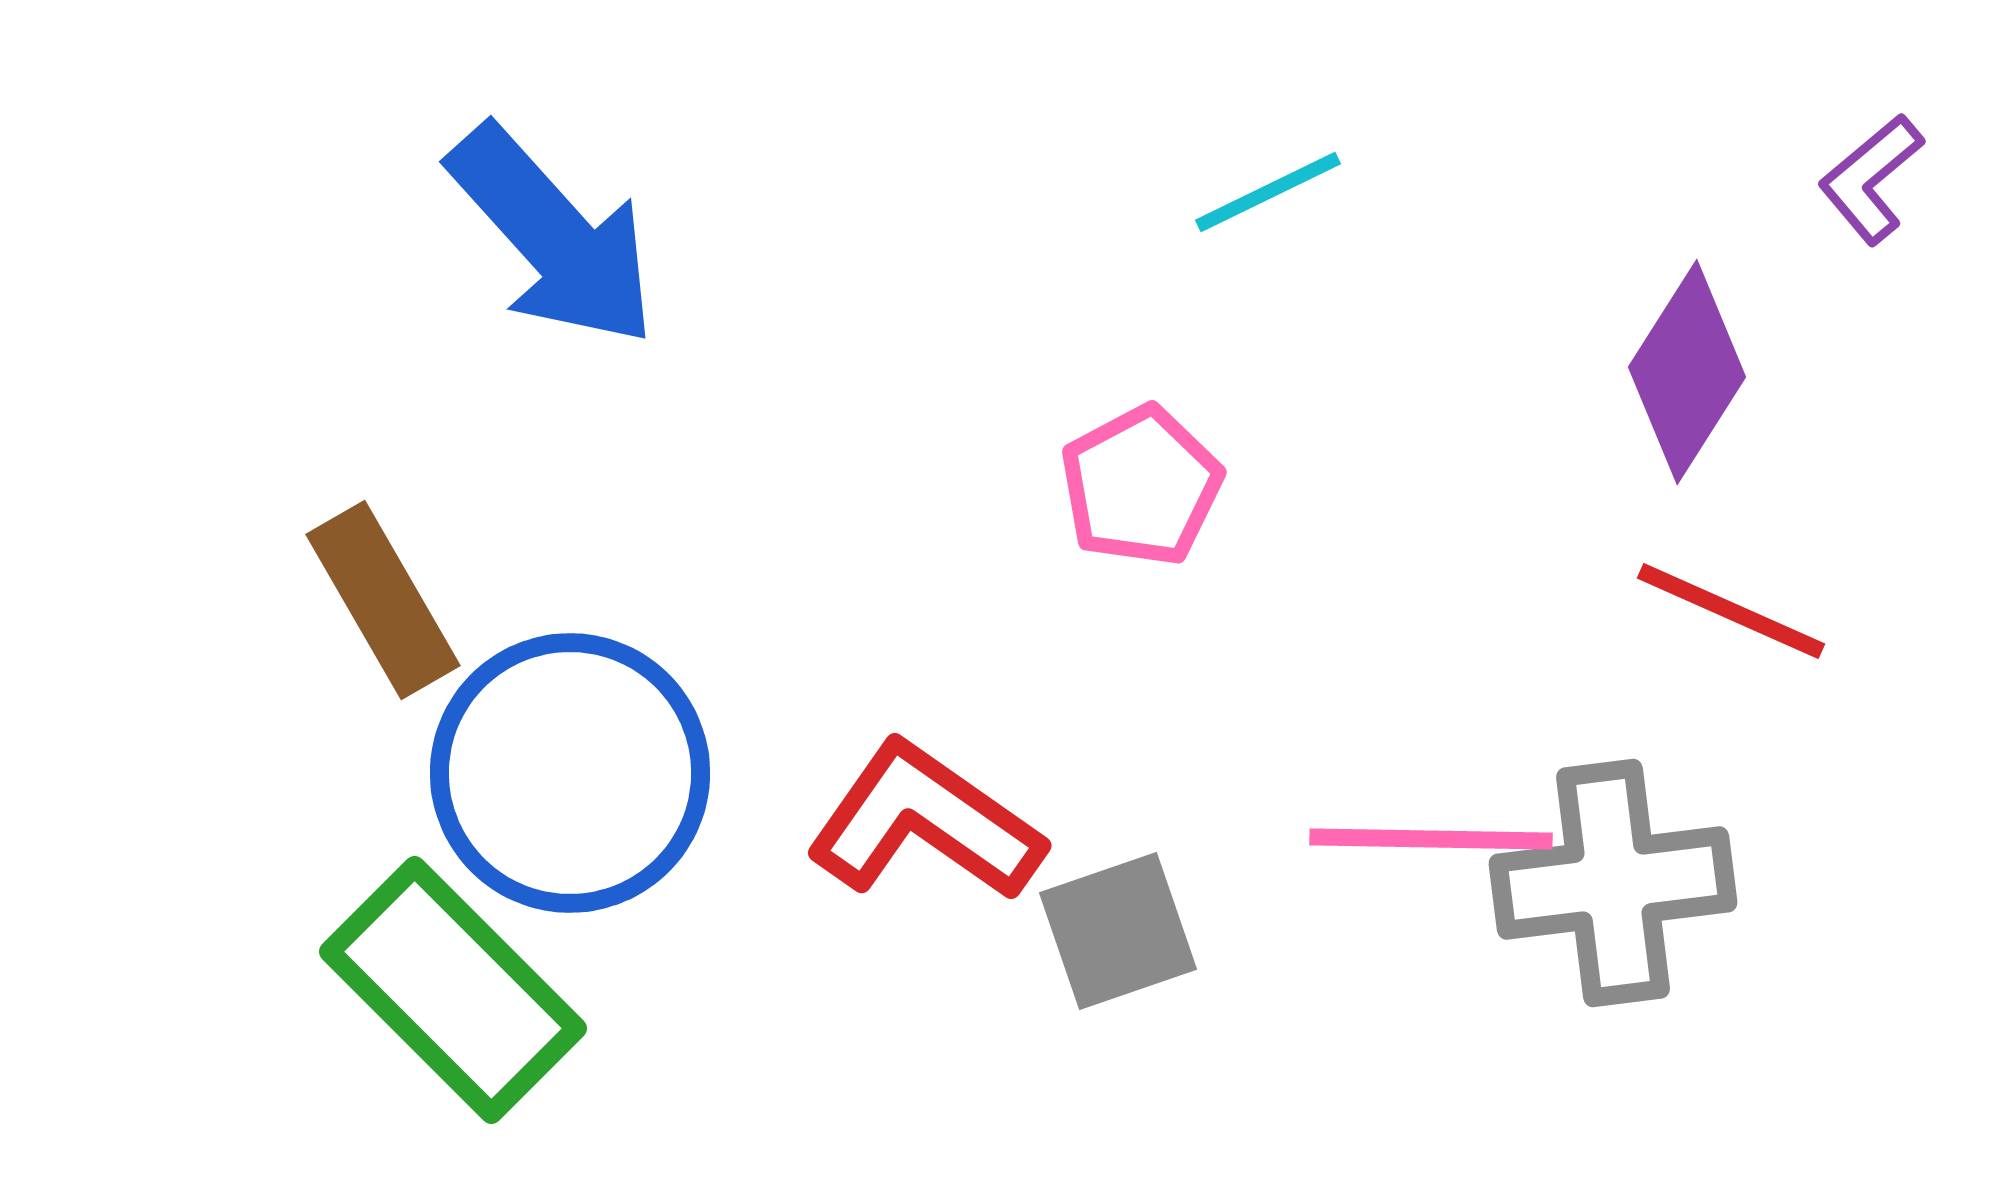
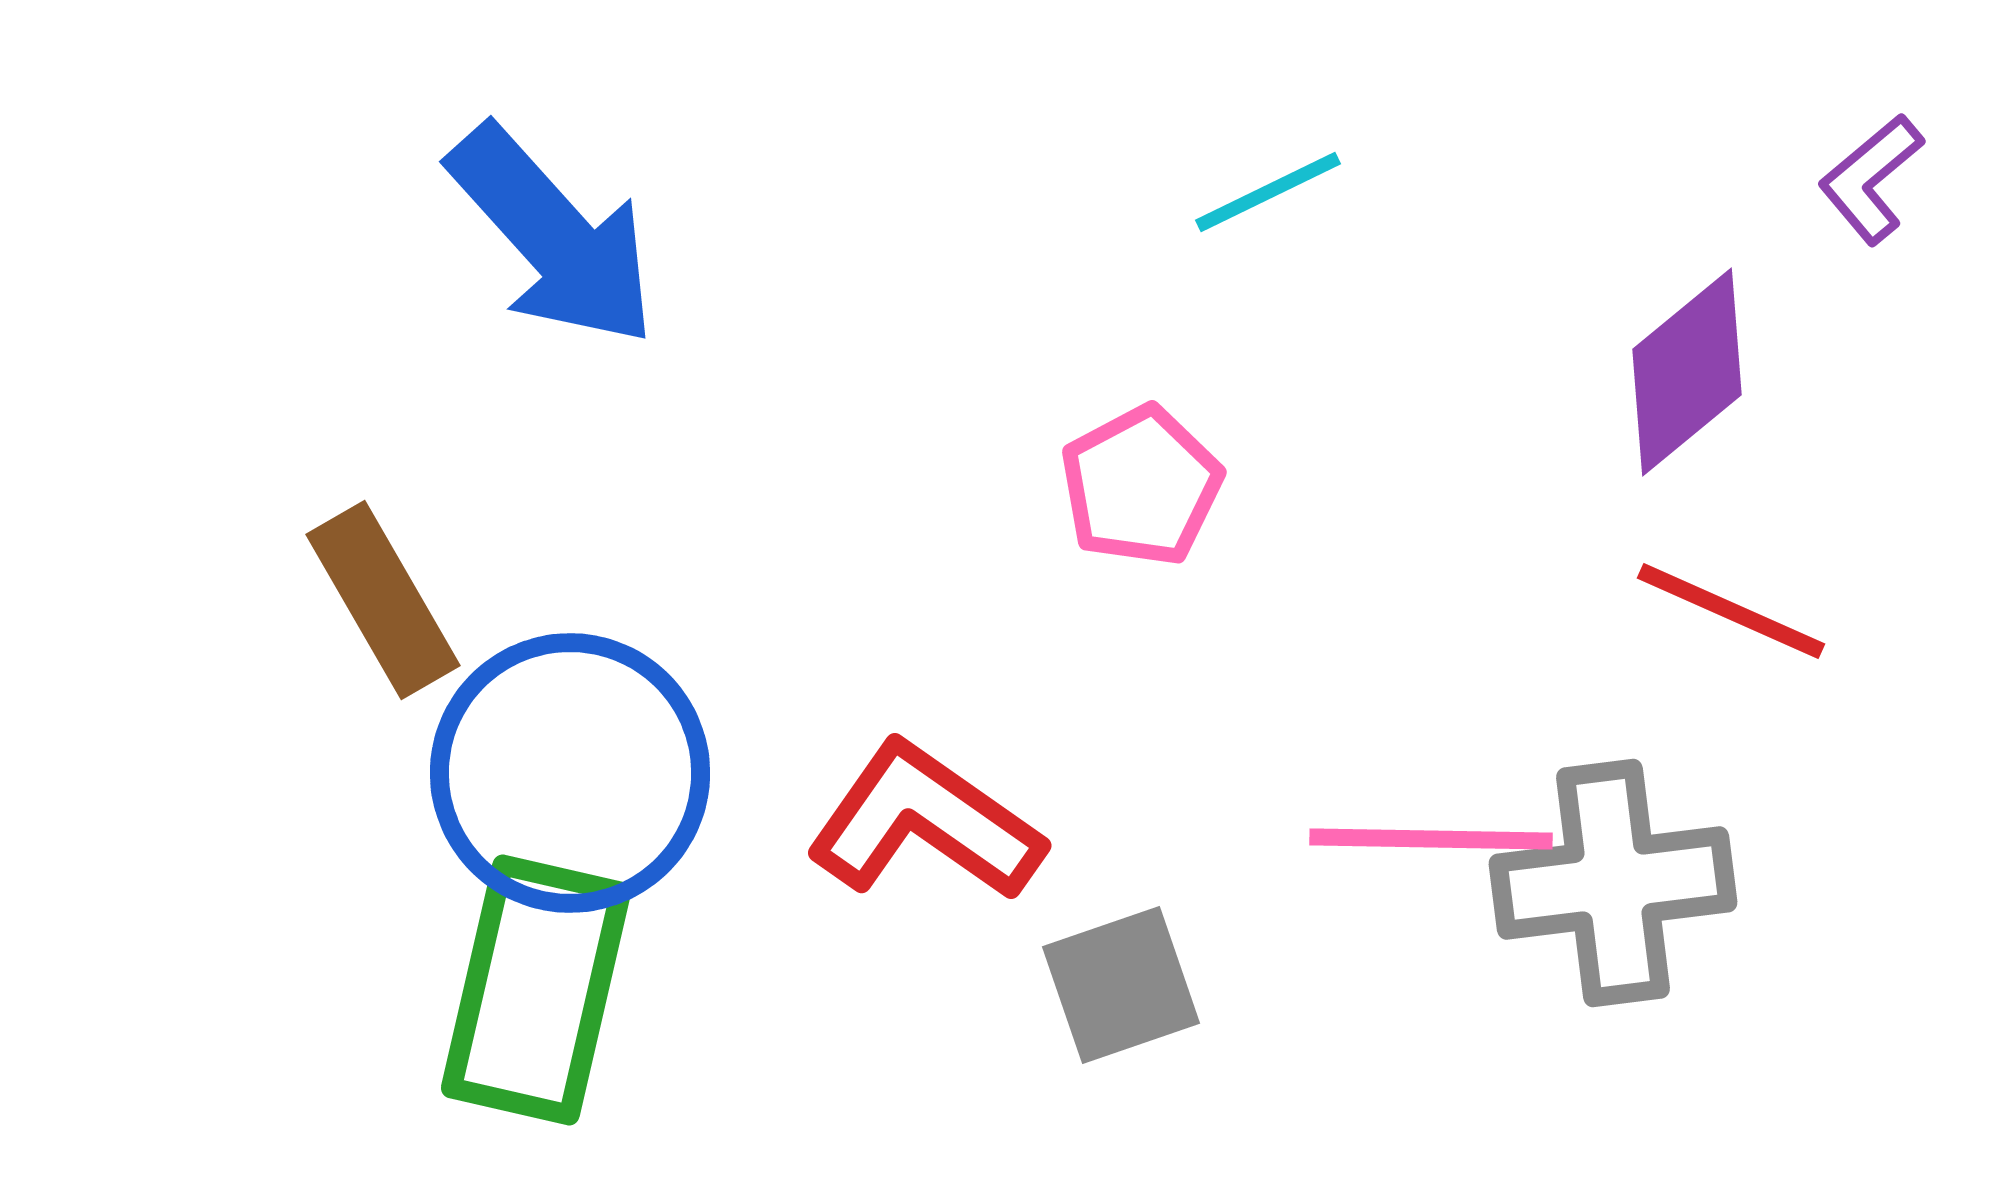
purple diamond: rotated 18 degrees clockwise
gray square: moved 3 px right, 54 px down
green rectangle: moved 83 px right; rotated 58 degrees clockwise
